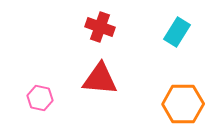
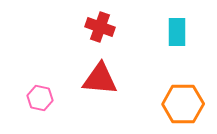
cyan rectangle: rotated 32 degrees counterclockwise
